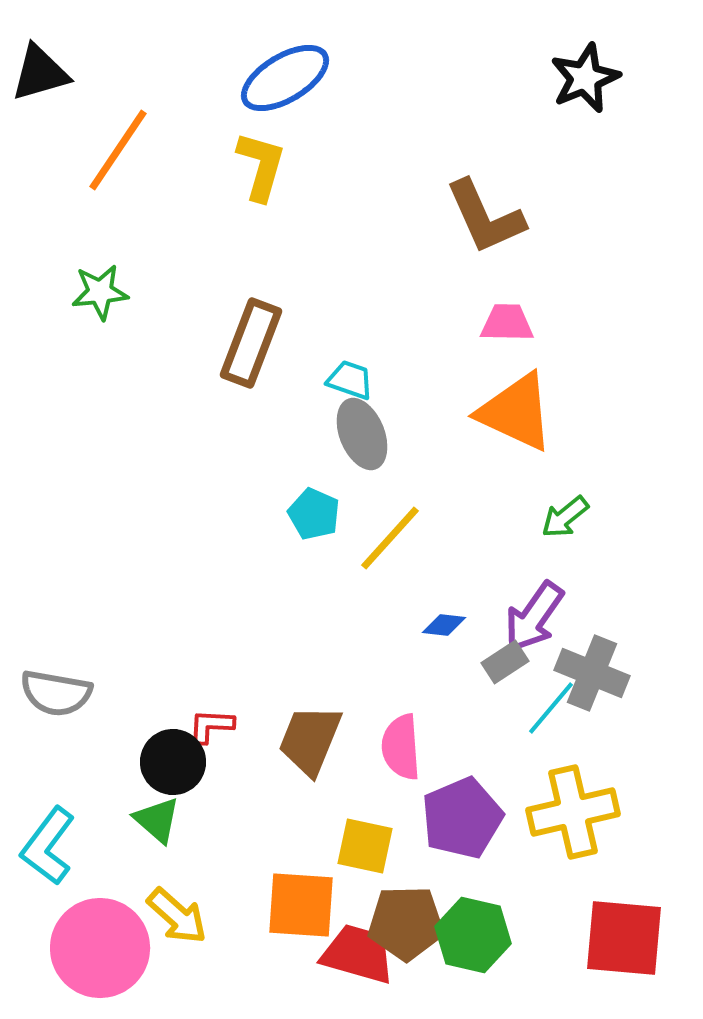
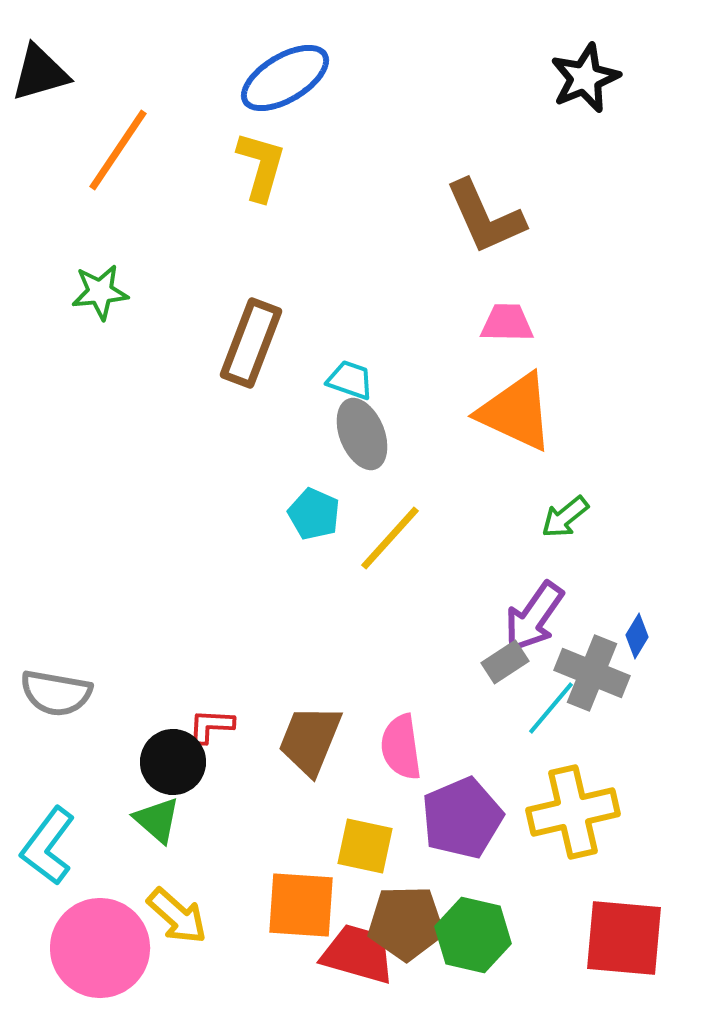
blue diamond: moved 193 px right, 11 px down; rotated 66 degrees counterclockwise
pink semicircle: rotated 4 degrees counterclockwise
